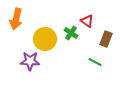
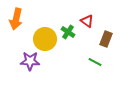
green cross: moved 3 px left, 1 px up
